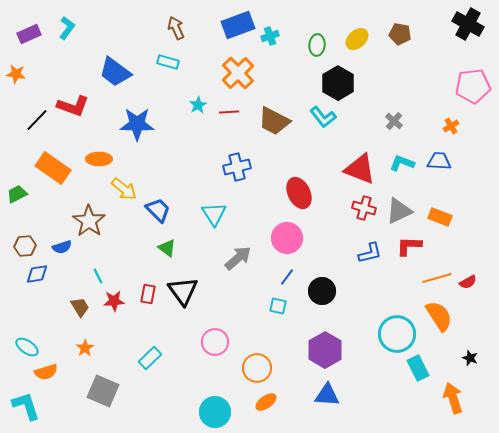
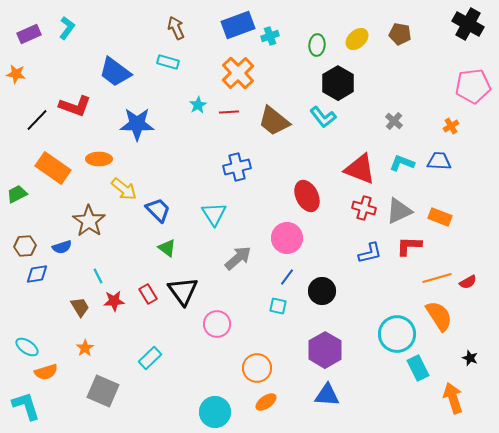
red L-shape at (73, 106): moved 2 px right
brown trapezoid at (274, 121): rotated 12 degrees clockwise
red ellipse at (299, 193): moved 8 px right, 3 px down
red rectangle at (148, 294): rotated 42 degrees counterclockwise
pink circle at (215, 342): moved 2 px right, 18 px up
